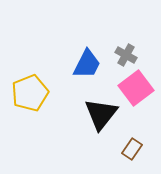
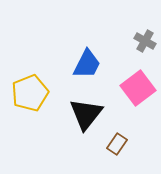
gray cross: moved 19 px right, 14 px up
pink square: moved 2 px right
black triangle: moved 15 px left
brown rectangle: moved 15 px left, 5 px up
